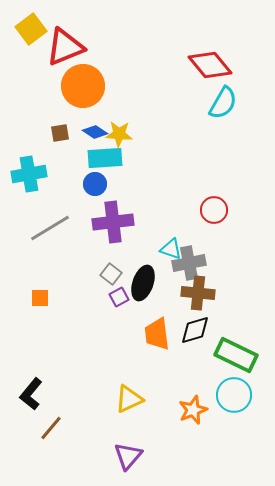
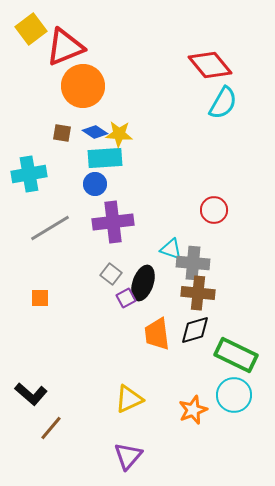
brown square: moved 2 px right; rotated 18 degrees clockwise
gray cross: moved 4 px right; rotated 16 degrees clockwise
purple square: moved 7 px right, 1 px down
black L-shape: rotated 88 degrees counterclockwise
